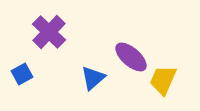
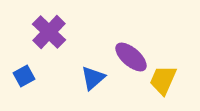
blue square: moved 2 px right, 2 px down
